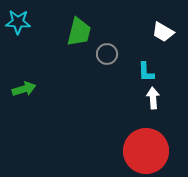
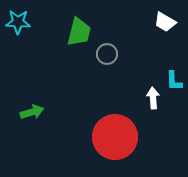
white trapezoid: moved 2 px right, 10 px up
cyan L-shape: moved 28 px right, 9 px down
green arrow: moved 8 px right, 23 px down
red circle: moved 31 px left, 14 px up
